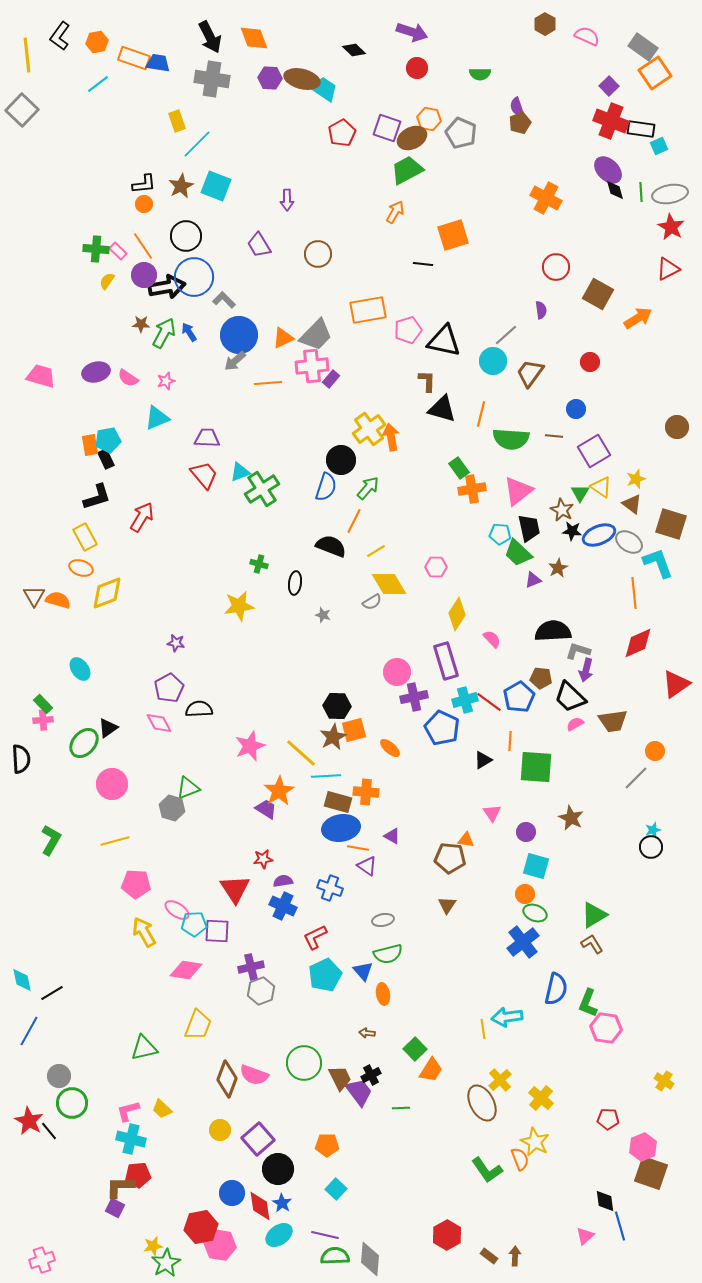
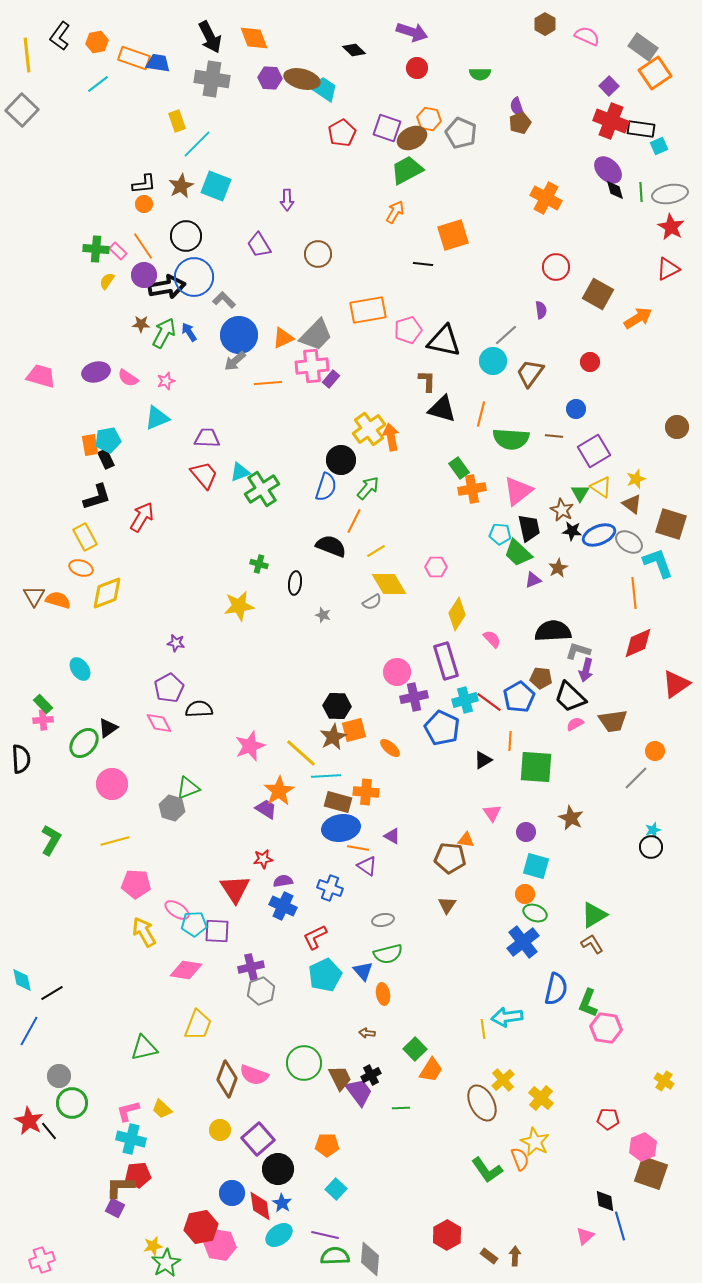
yellow cross at (500, 1080): moved 3 px right
